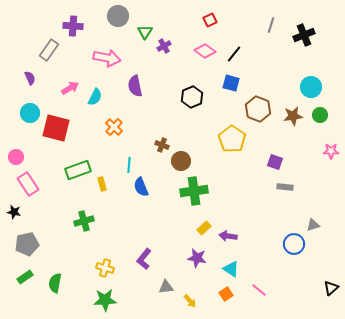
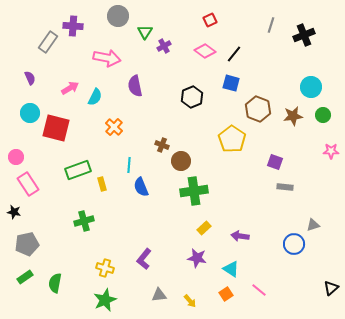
gray rectangle at (49, 50): moved 1 px left, 8 px up
green circle at (320, 115): moved 3 px right
purple arrow at (228, 236): moved 12 px right
gray triangle at (166, 287): moved 7 px left, 8 px down
green star at (105, 300): rotated 20 degrees counterclockwise
